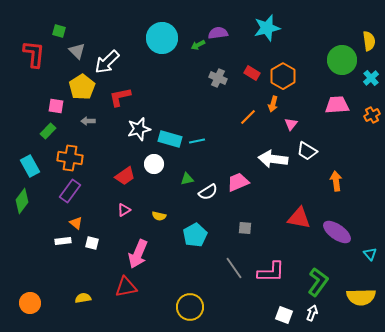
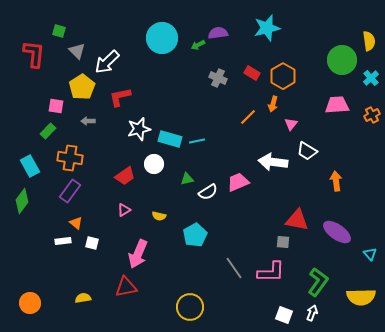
white arrow at (273, 159): moved 3 px down
red triangle at (299, 218): moved 2 px left, 2 px down
gray square at (245, 228): moved 38 px right, 14 px down
